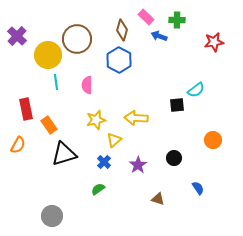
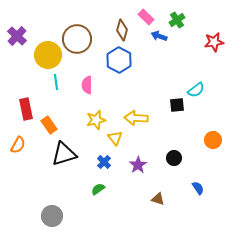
green cross: rotated 35 degrees counterclockwise
yellow triangle: moved 1 px right, 2 px up; rotated 28 degrees counterclockwise
